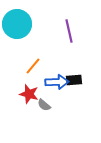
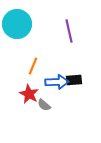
orange line: rotated 18 degrees counterclockwise
red star: rotated 12 degrees clockwise
